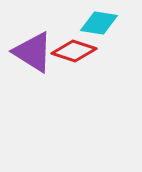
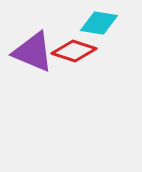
purple triangle: rotated 9 degrees counterclockwise
